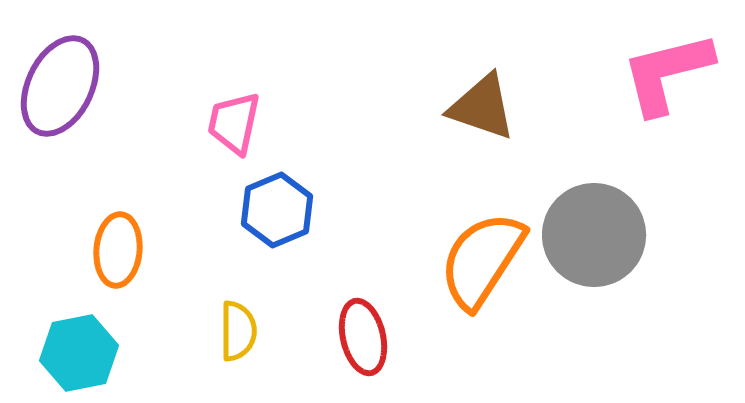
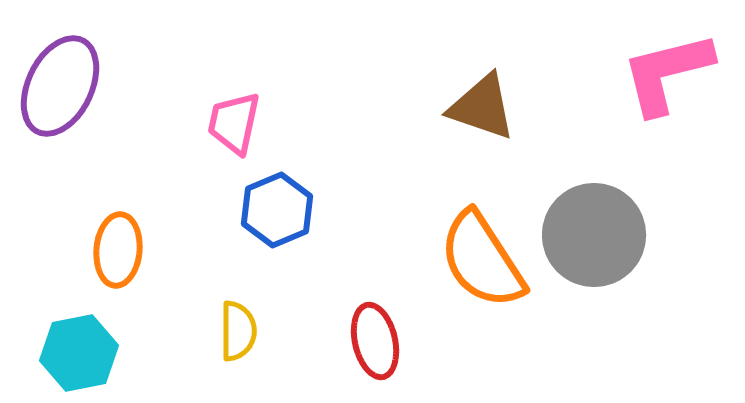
orange semicircle: rotated 66 degrees counterclockwise
red ellipse: moved 12 px right, 4 px down
